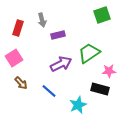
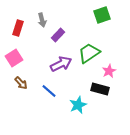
purple rectangle: rotated 32 degrees counterclockwise
pink star: rotated 24 degrees counterclockwise
